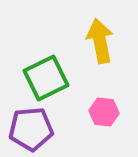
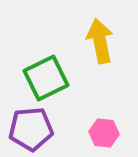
pink hexagon: moved 21 px down
